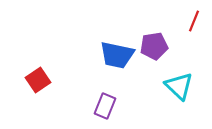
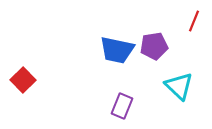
blue trapezoid: moved 5 px up
red square: moved 15 px left; rotated 10 degrees counterclockwise
purple rectangle: moved 17 px right
